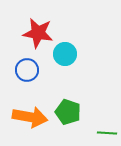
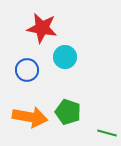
red star: moved 4 px right, 5 px up
cyan circle: moved 3 px down
green line: rotated 12 degrees clockwise
